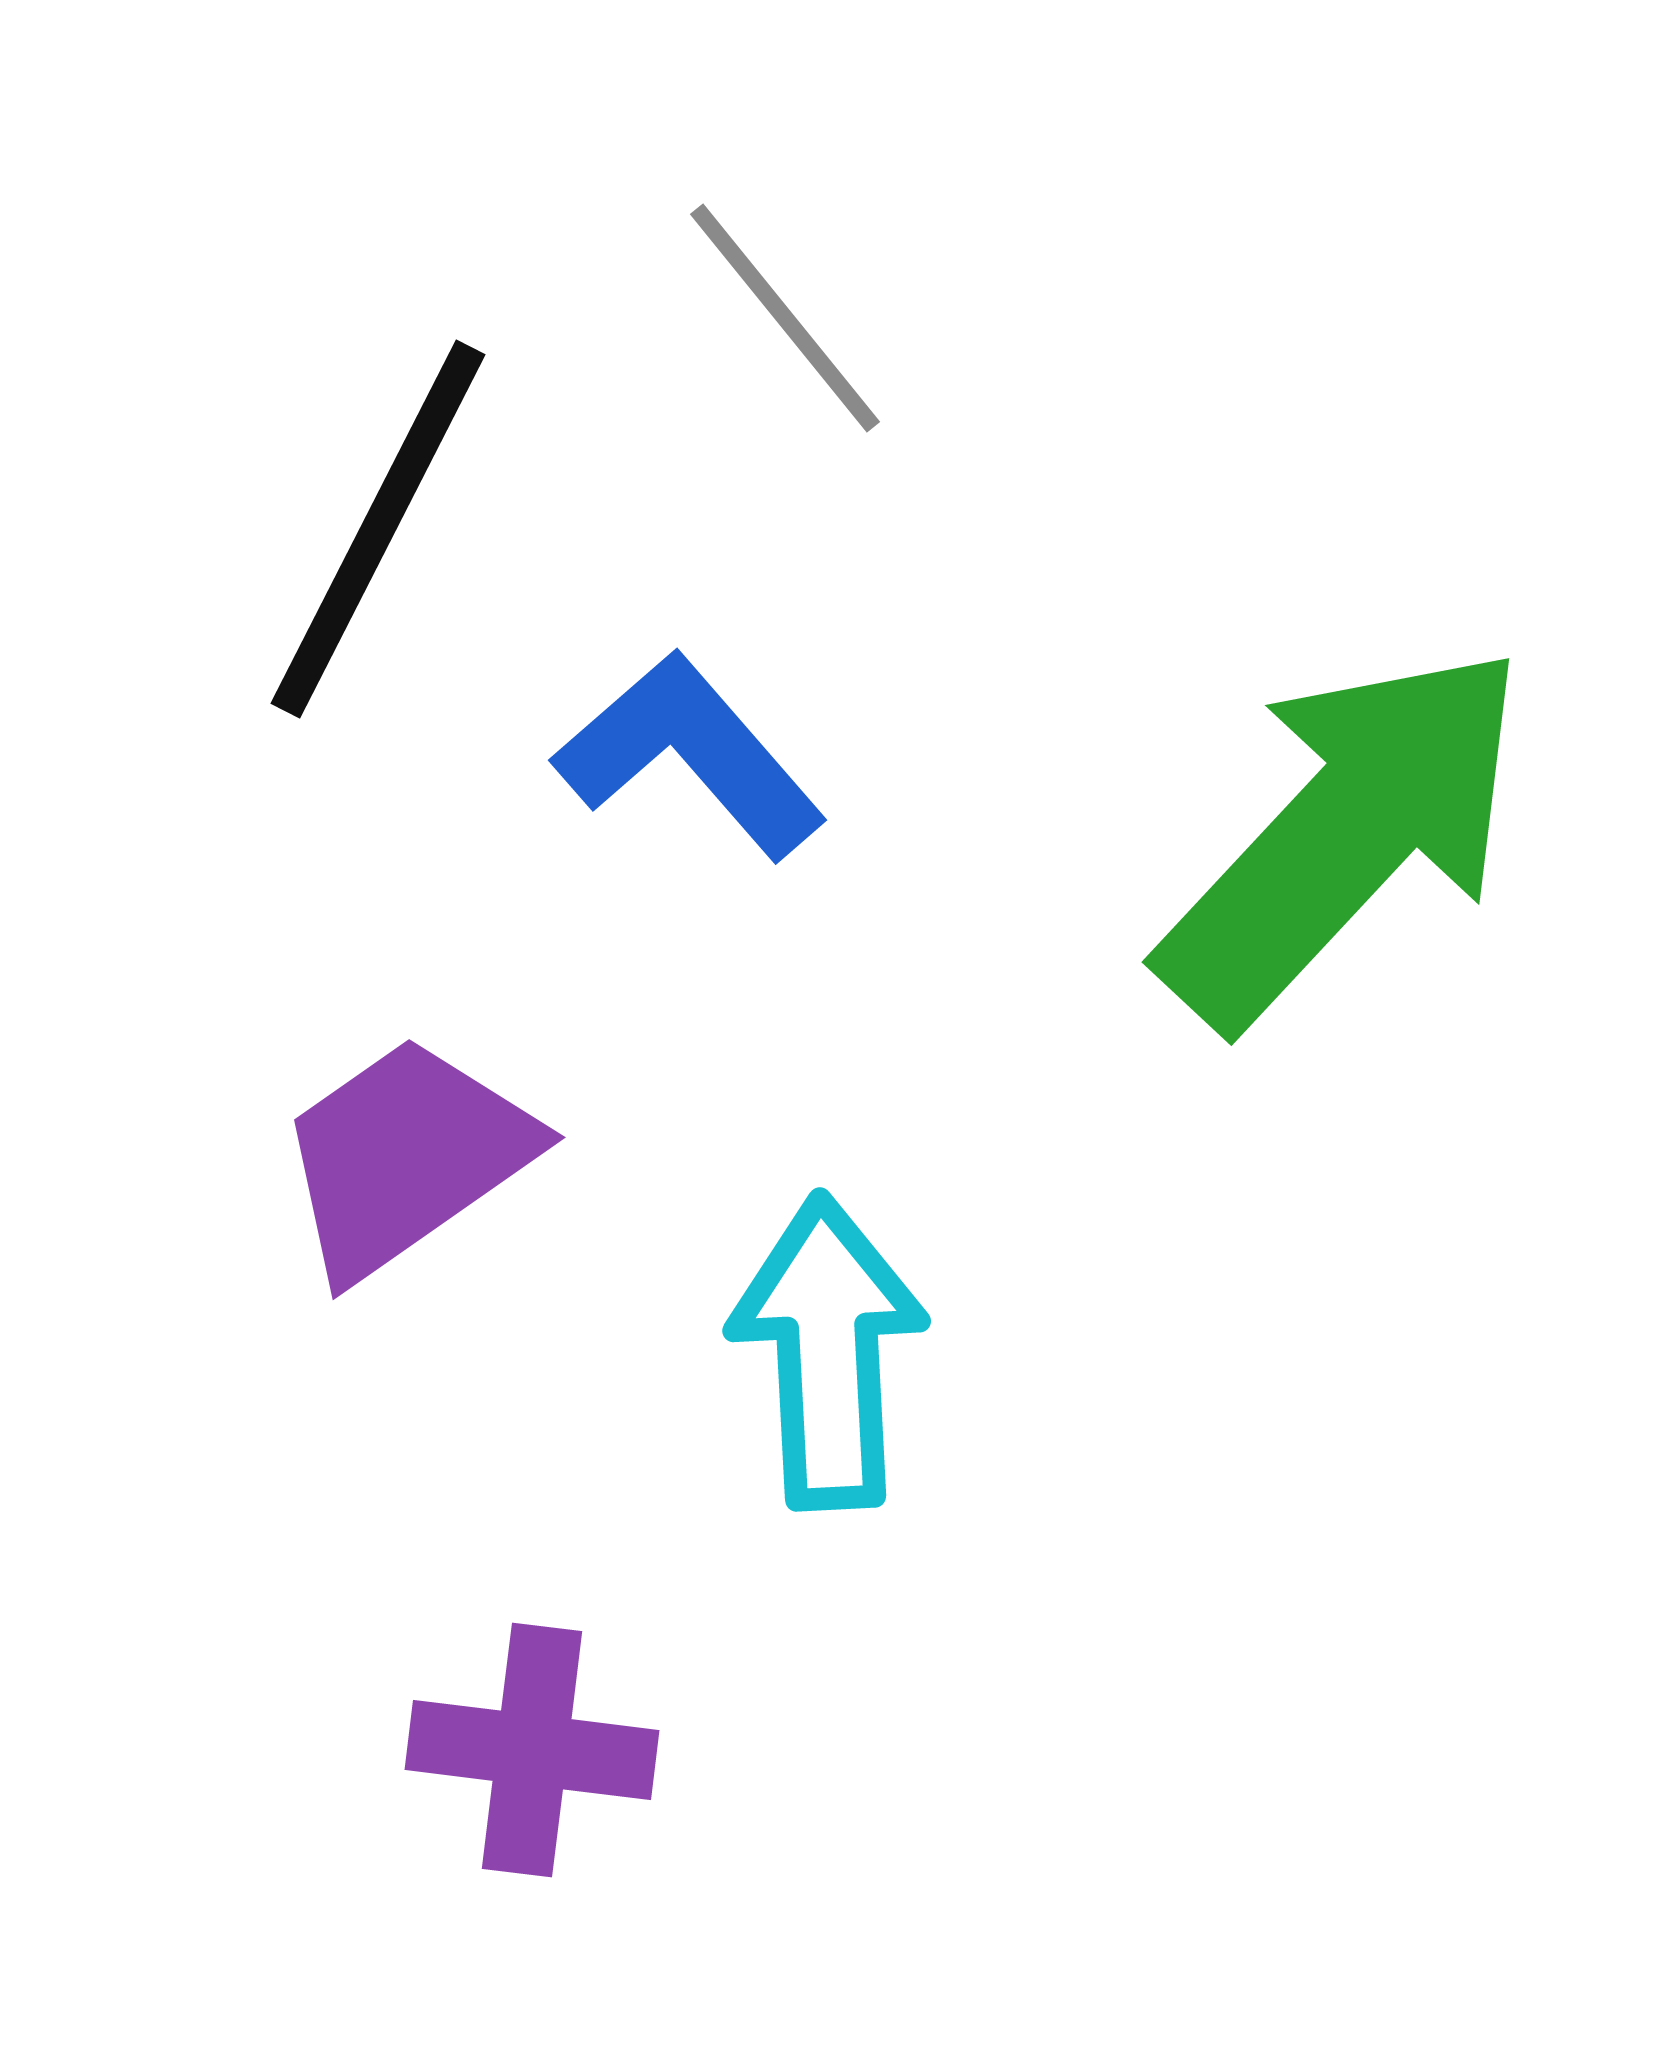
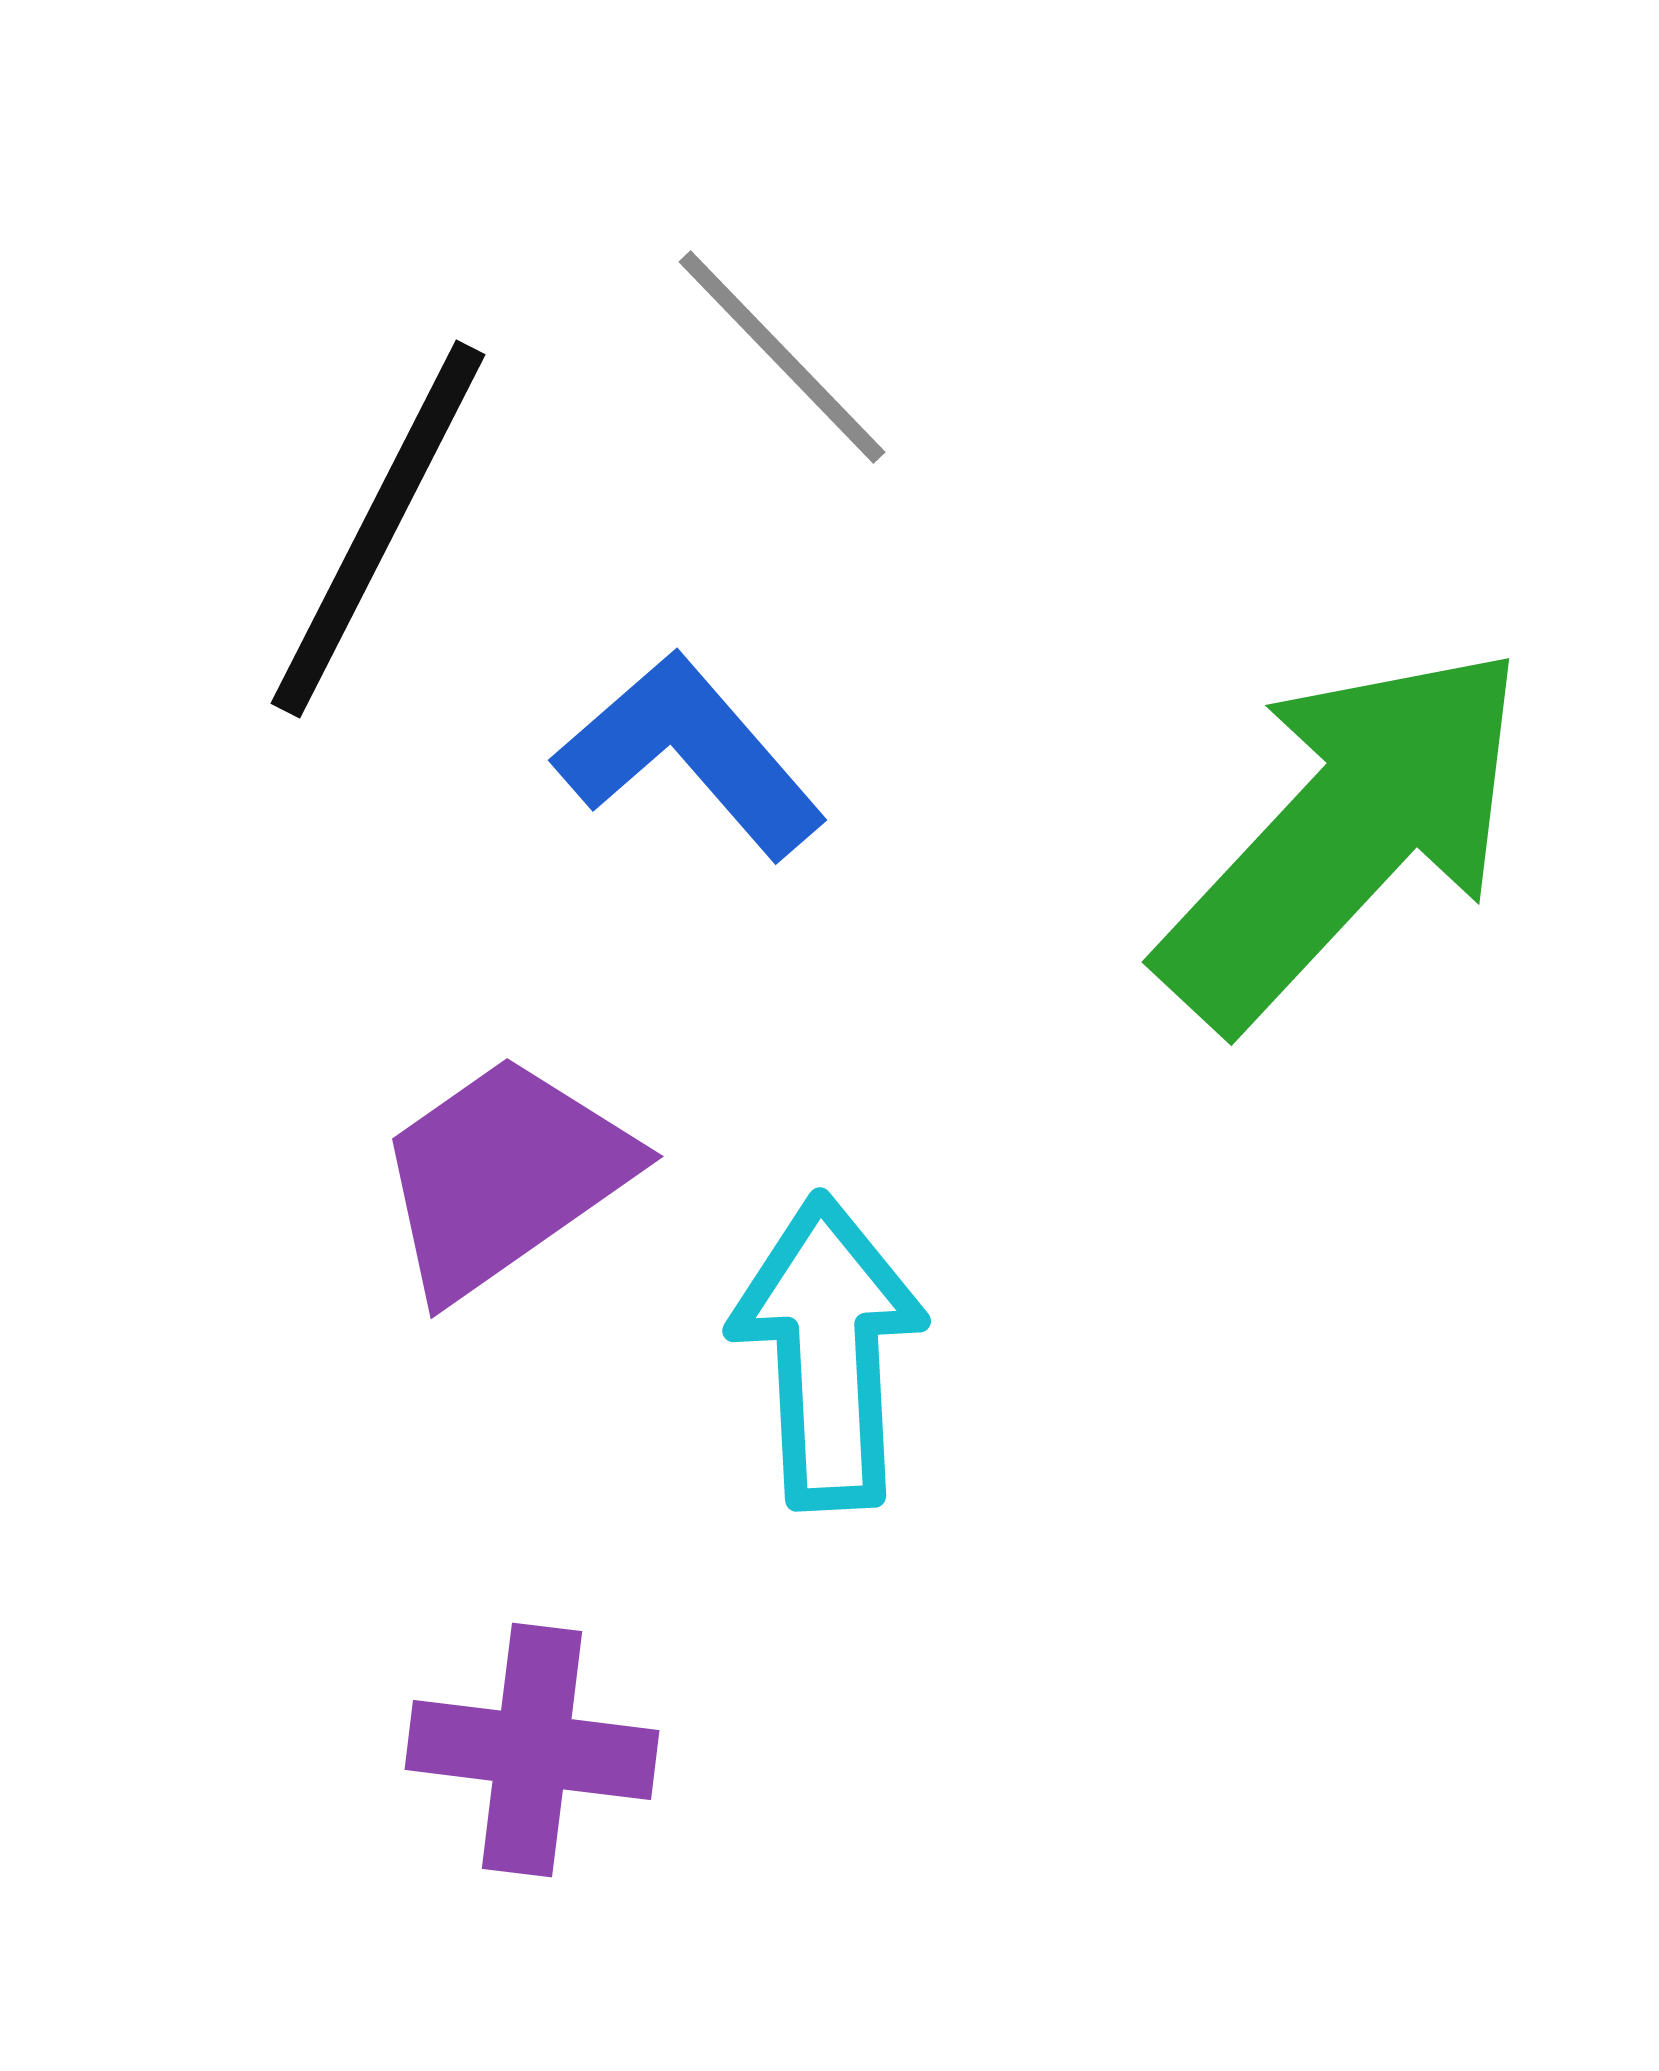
gray line: moved 3 px left, 39 px down; rotated 5 degrees counterclockwise
purple trapezoid: moved 98 px right, 19 px down
